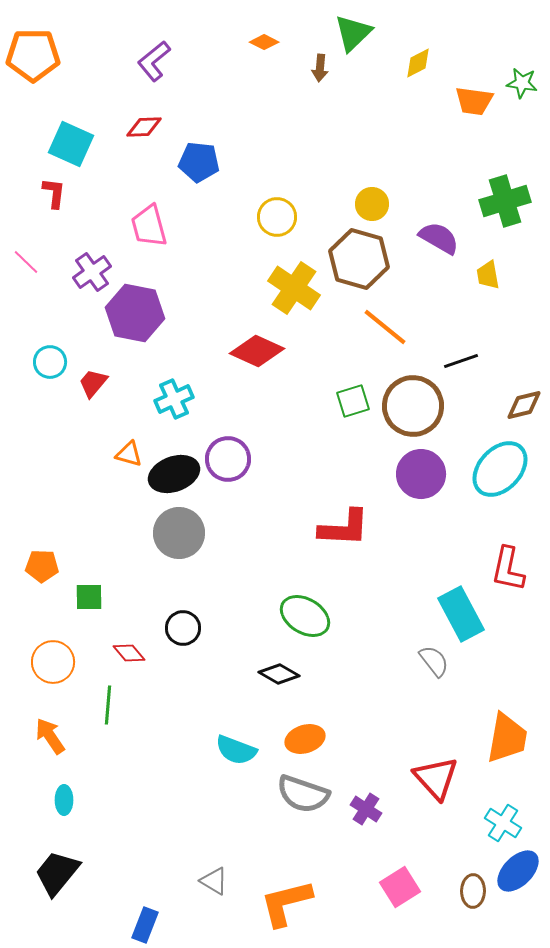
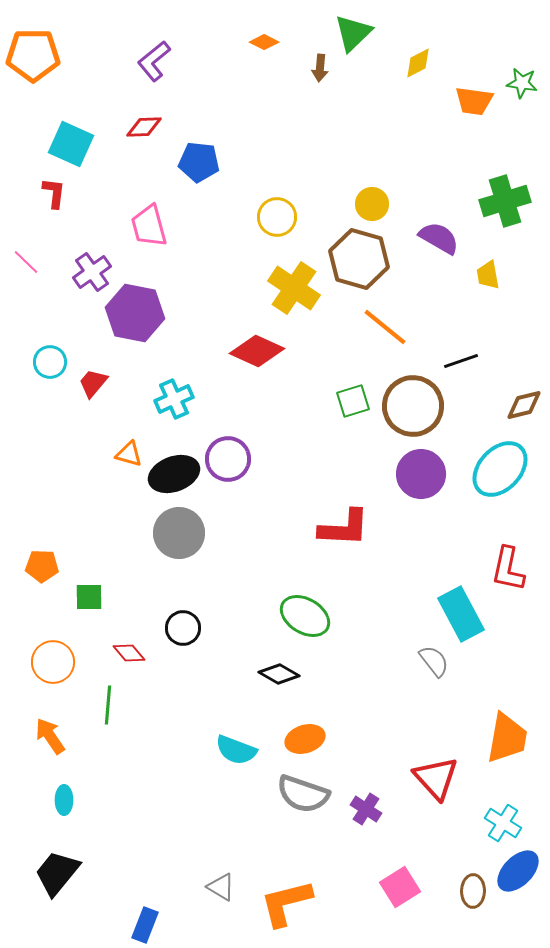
gray triangle at (214, 881): moved 7 px right, 6 px down
